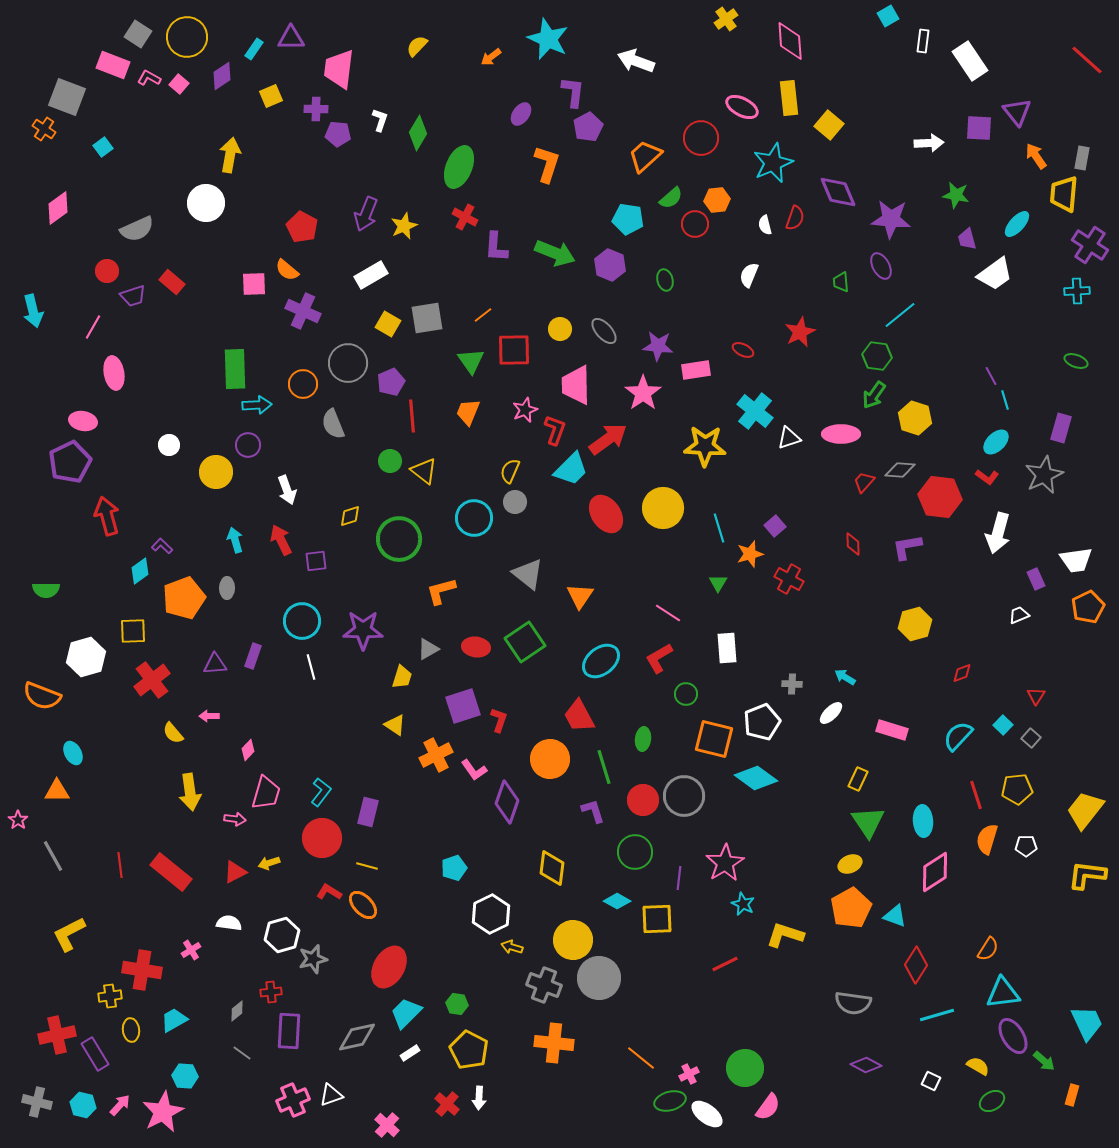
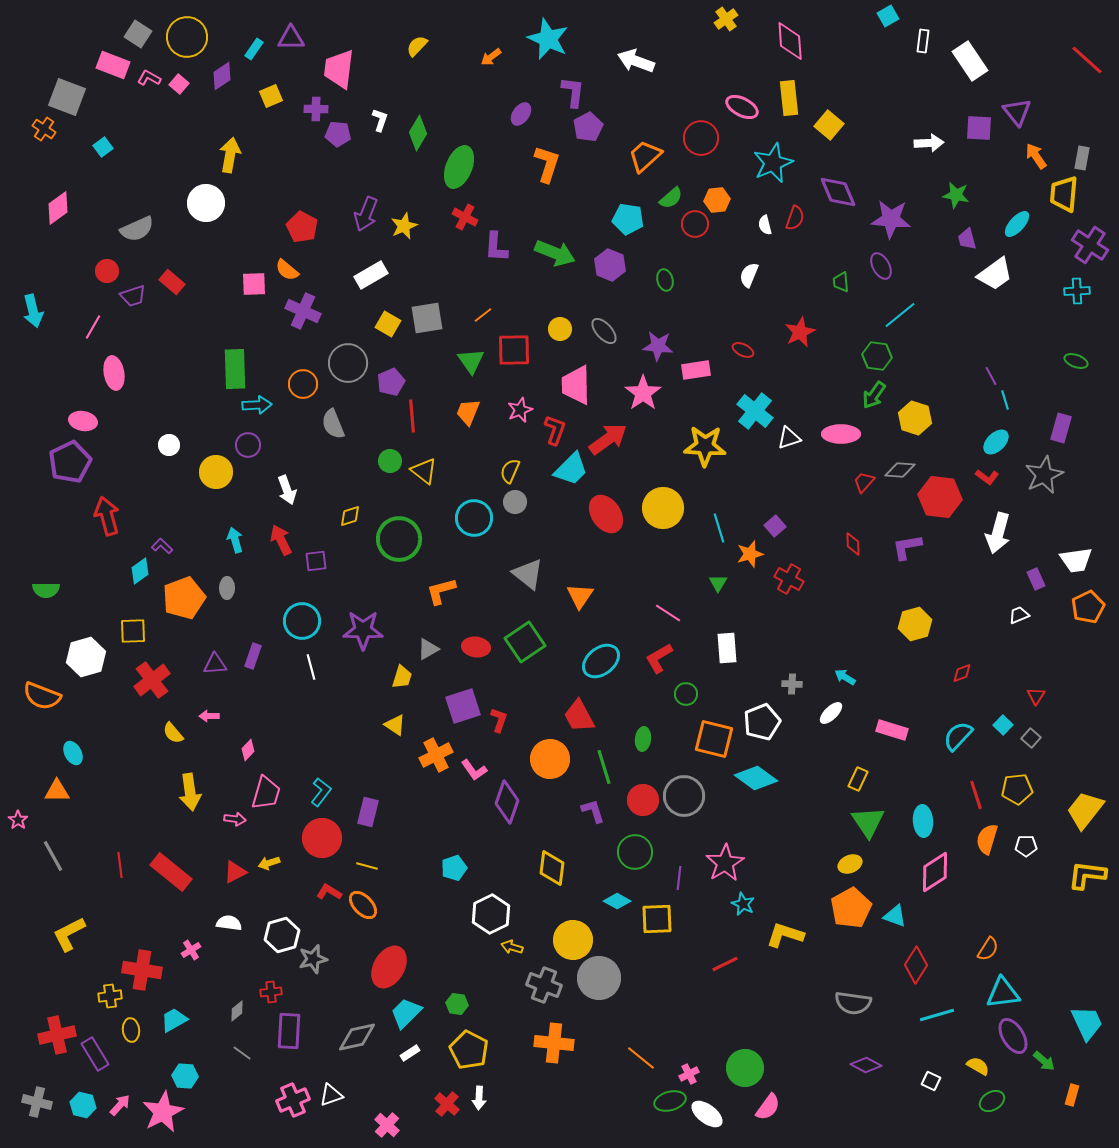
pink star at (525, 410): moved 5 px left
